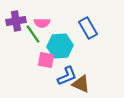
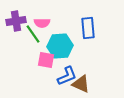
blue rectangle: rotated 25 degrees clockwise
